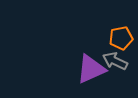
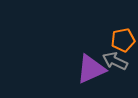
orange pentagon: moved 2 px right, 2 px down
